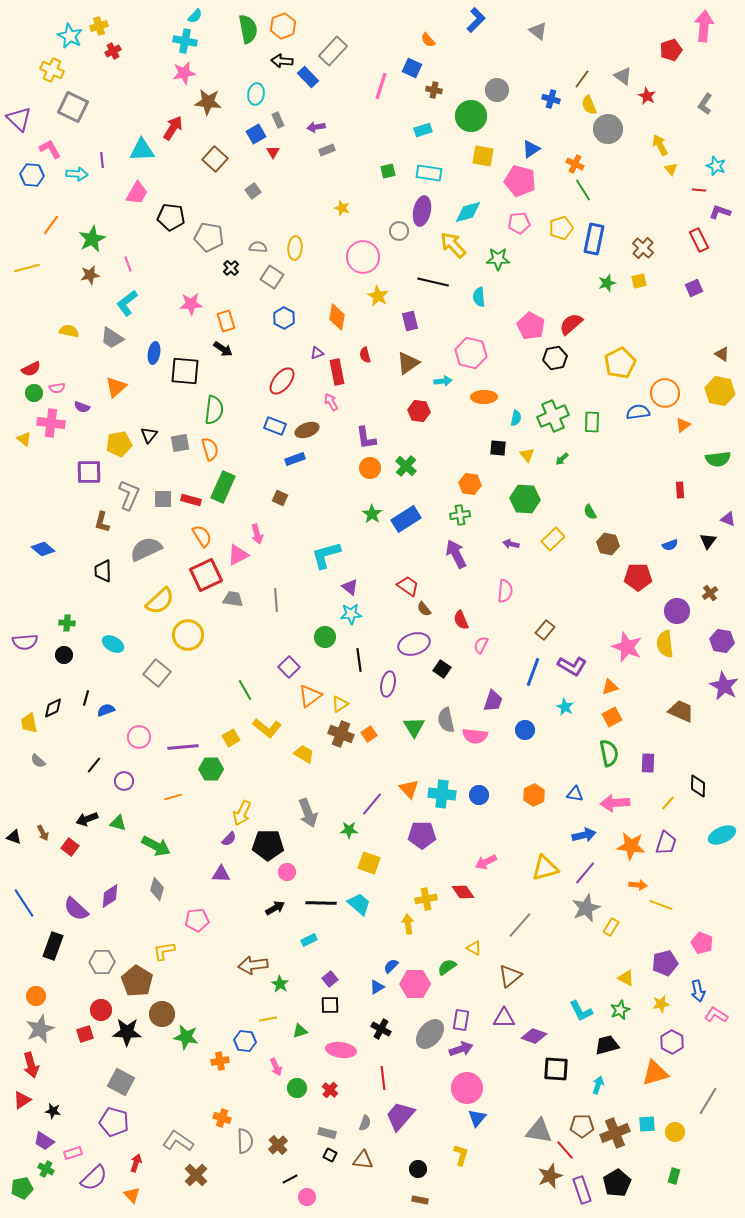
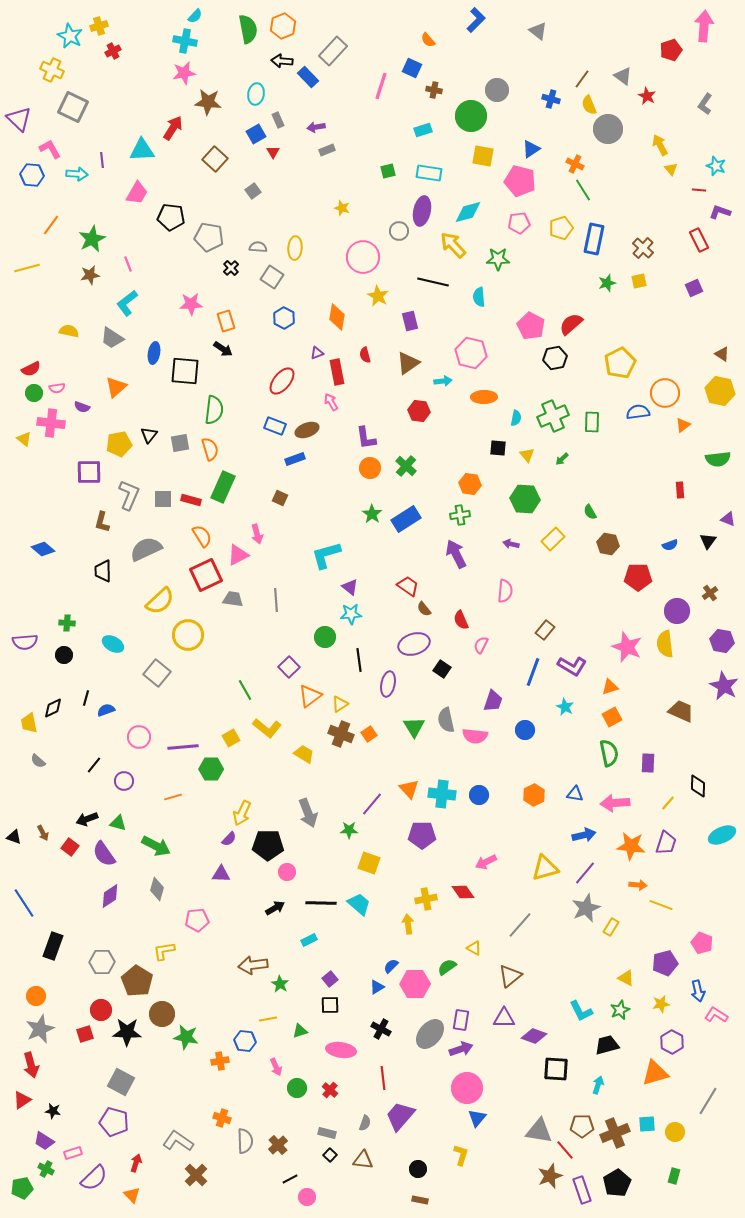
purple semicircle at (76, 909): moved 28 px right, 55 px up; rotated 12 degrees clockwise
black square at (330, 1155): rotated 16 degrees clockwise
